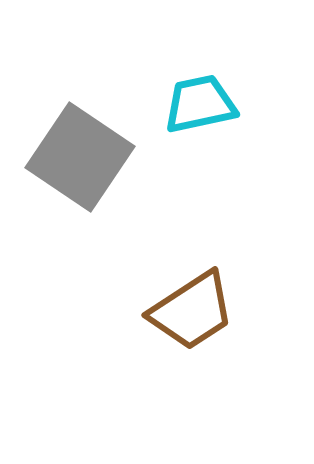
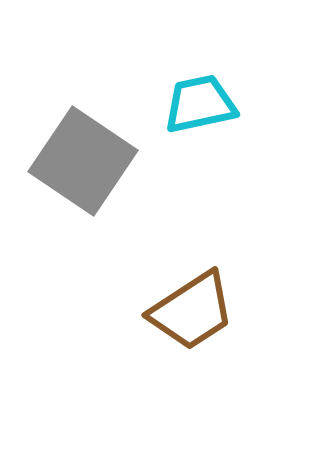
gray square: moved 3 px right, 4 px down
